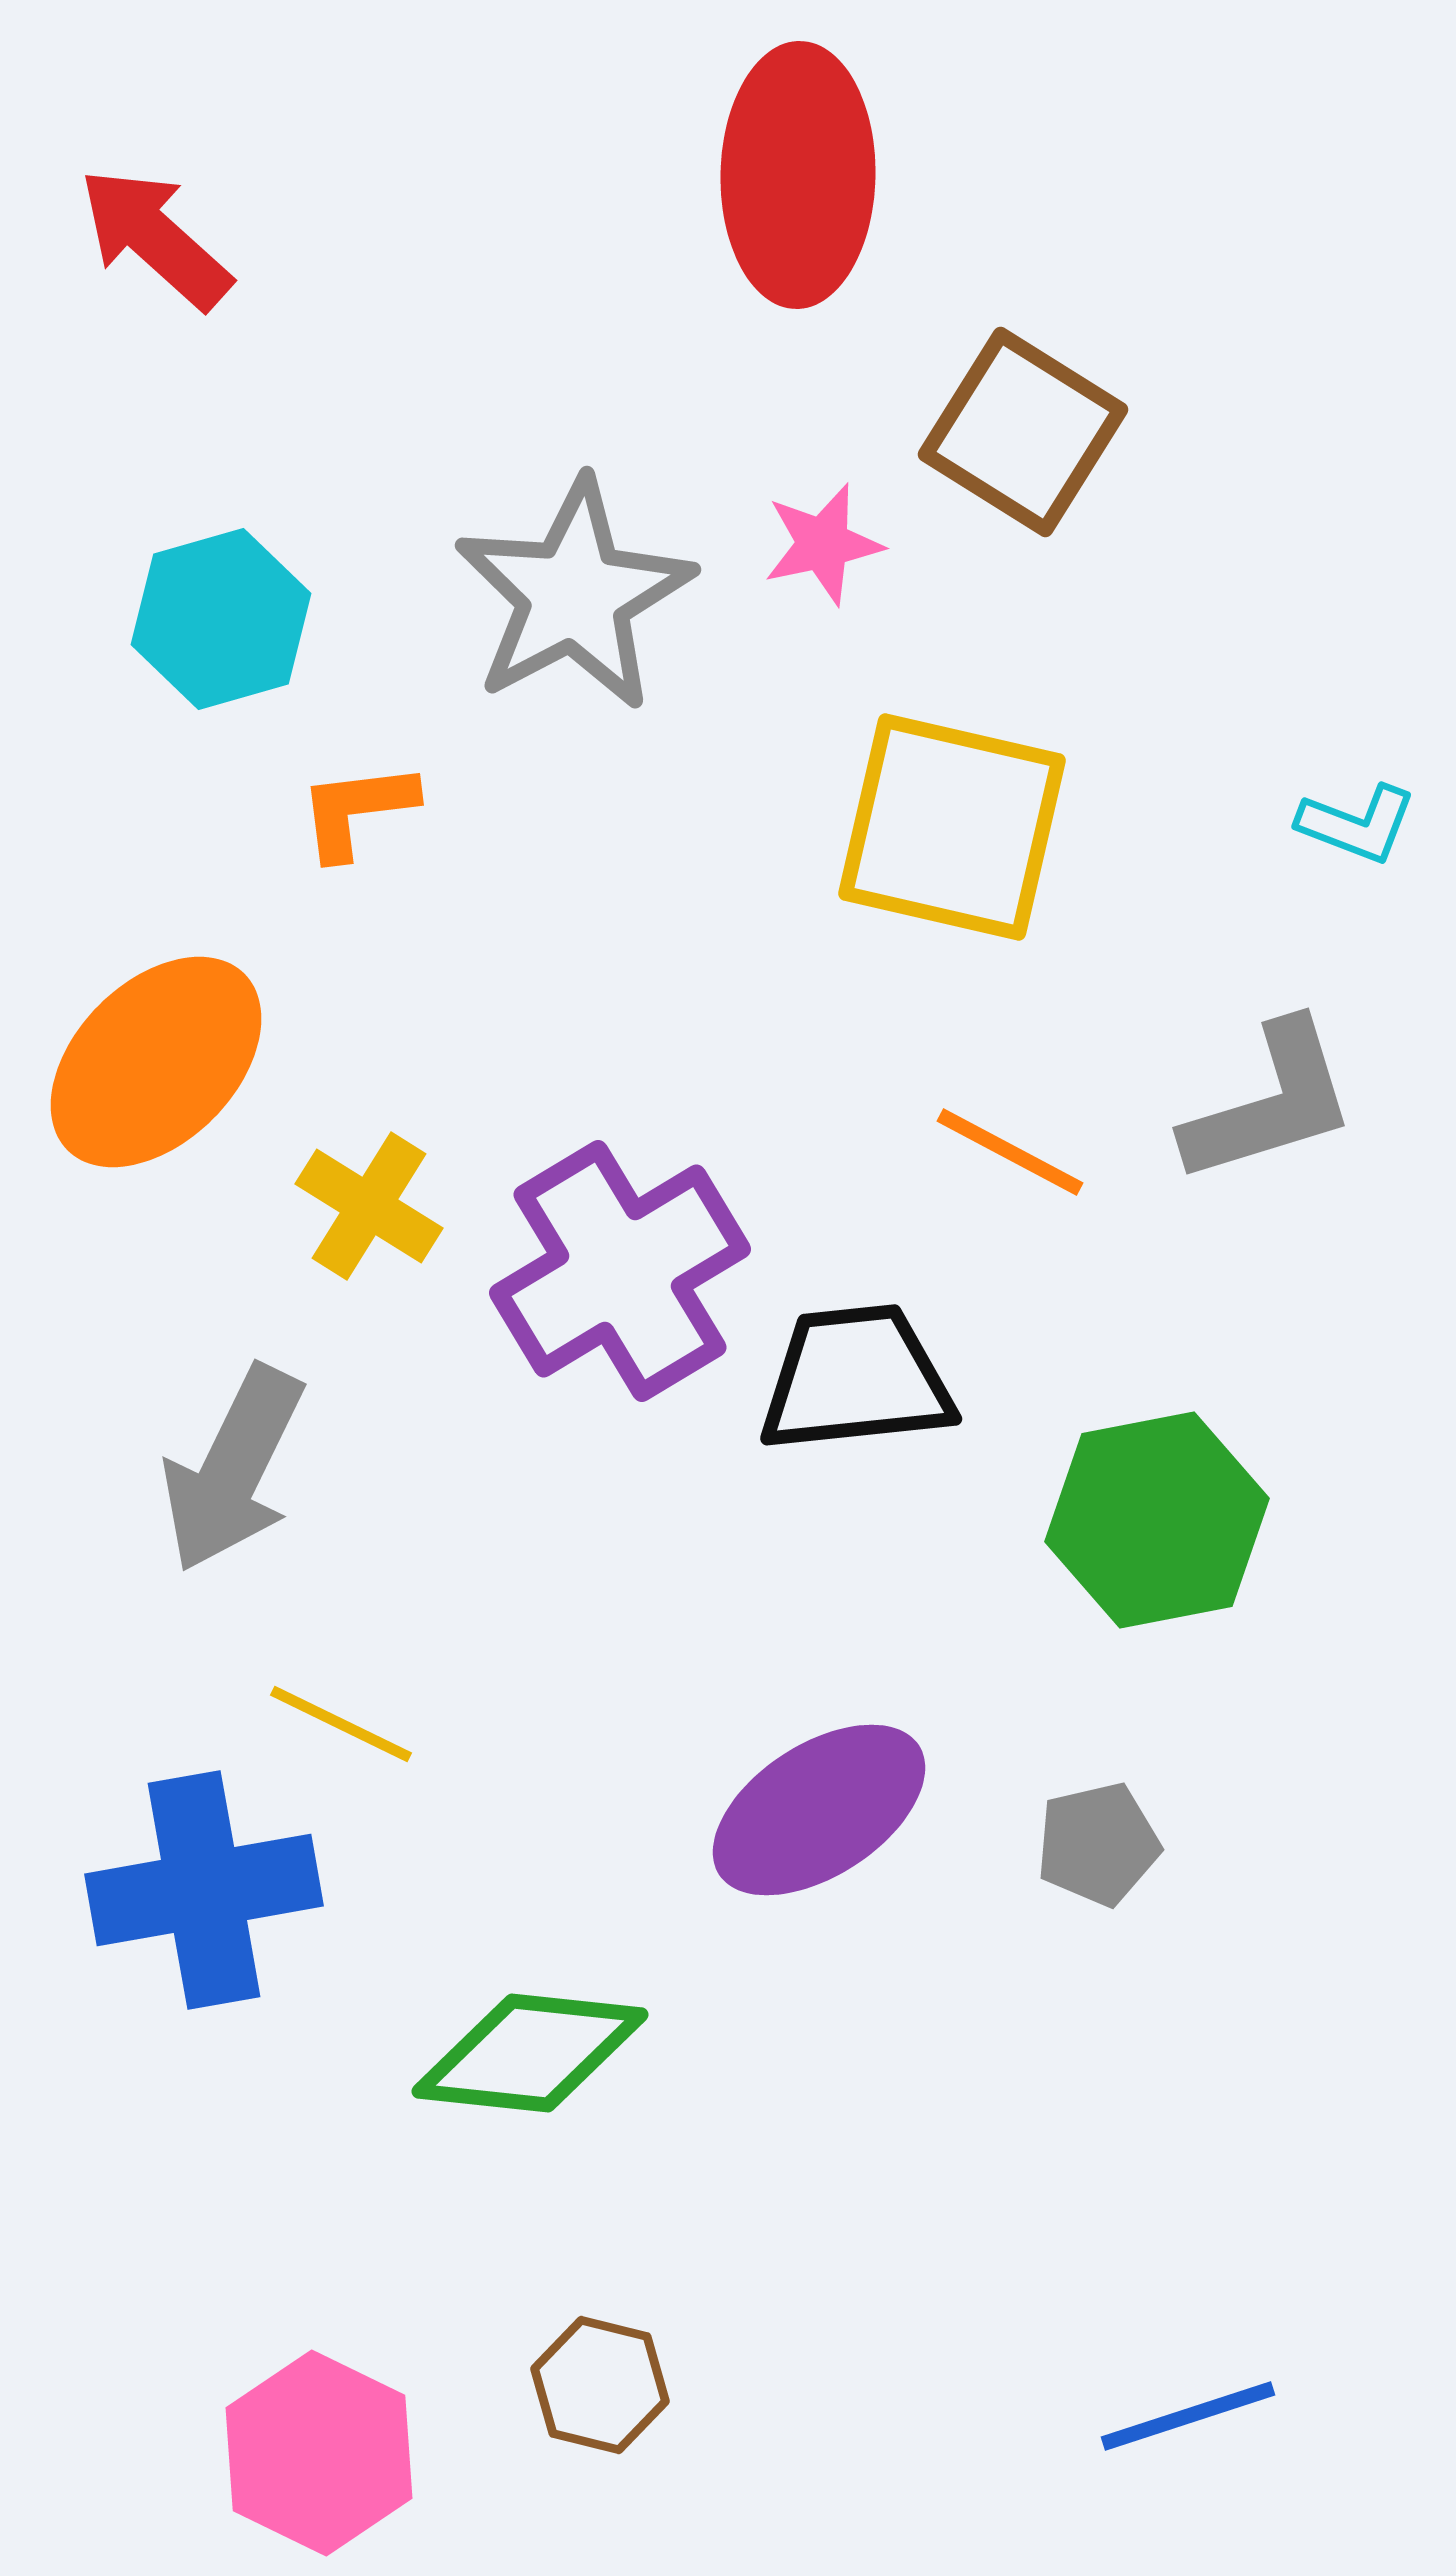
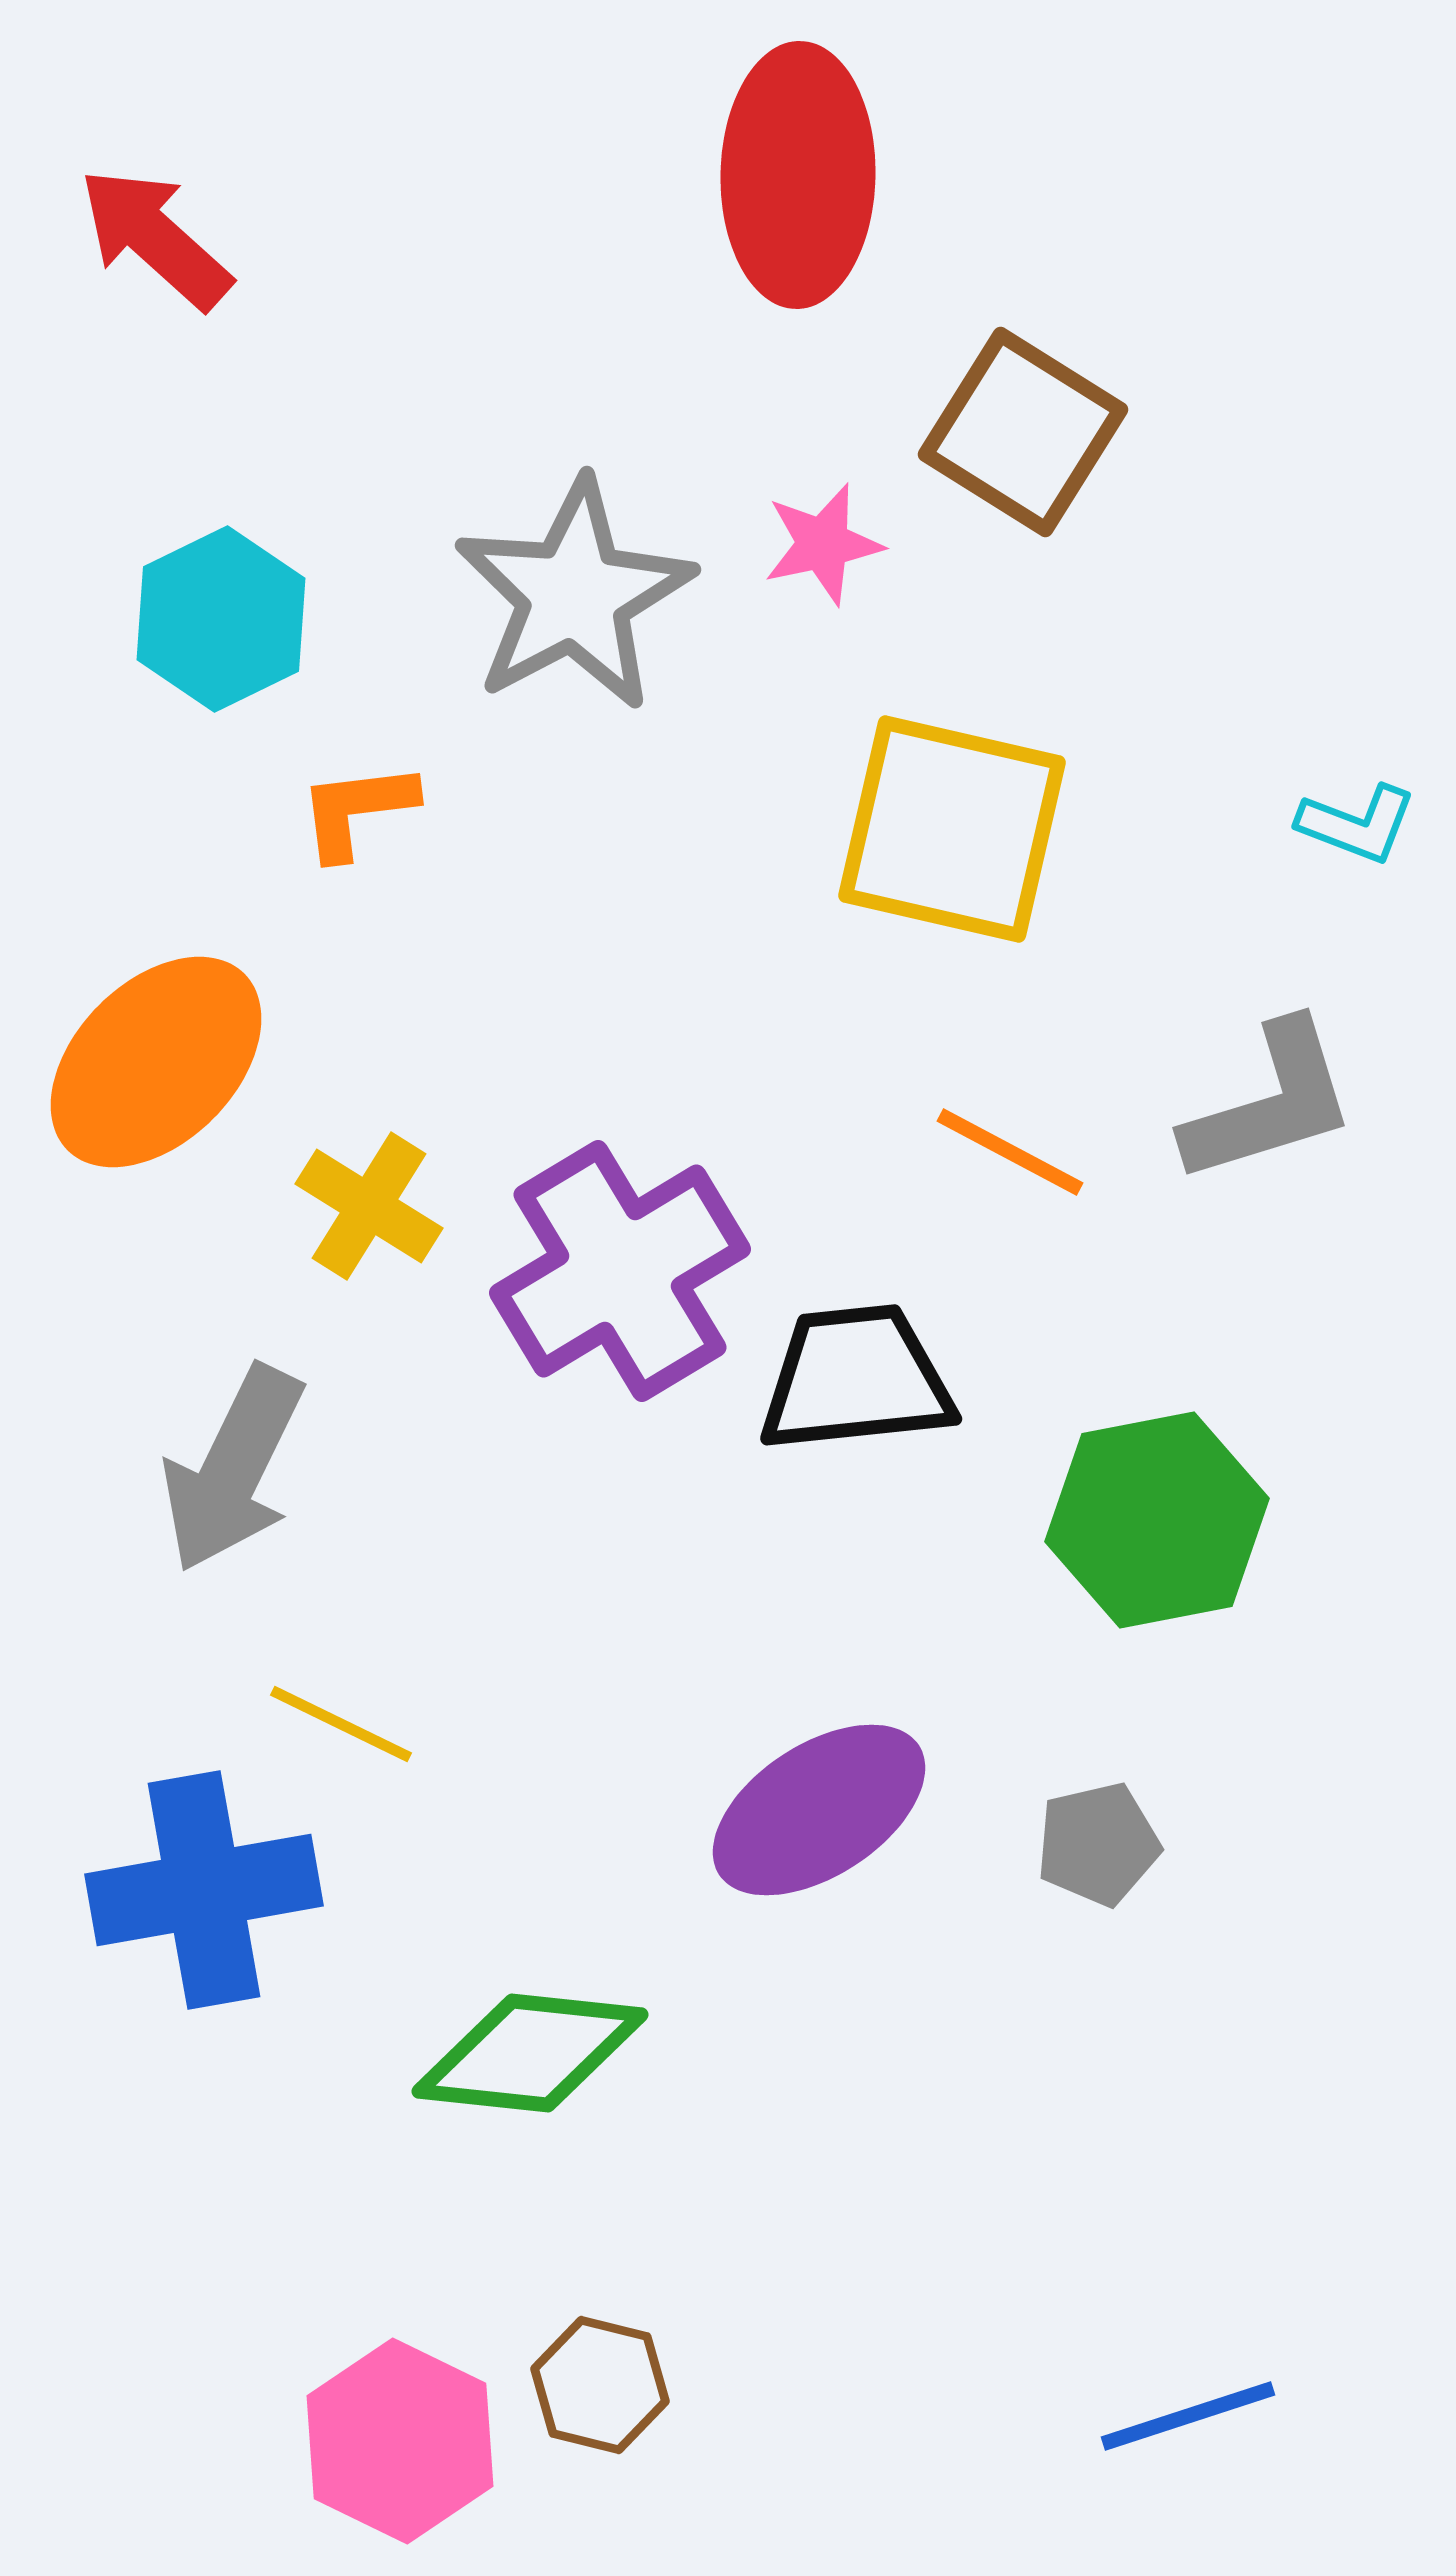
cyan hexagon: rotated 10 degrees counterclockwise
yellow square: moved 2 px down
pink hexagon: moved 81 px right, 12 px up
